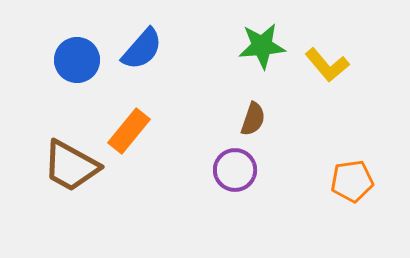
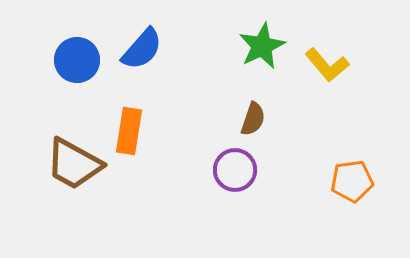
green star: rotated 21 degrees counterclockwise
orange rectangle: rotated 30 degrees counterclockwise
brown trapezoid: moved 3 px right, 2 px up
